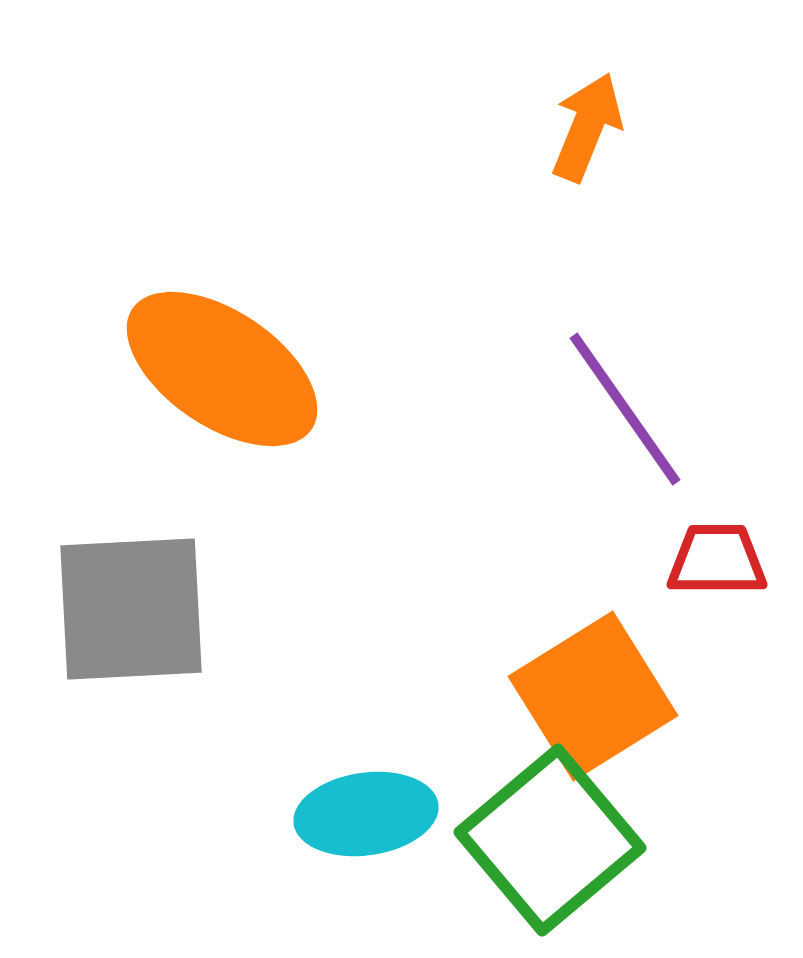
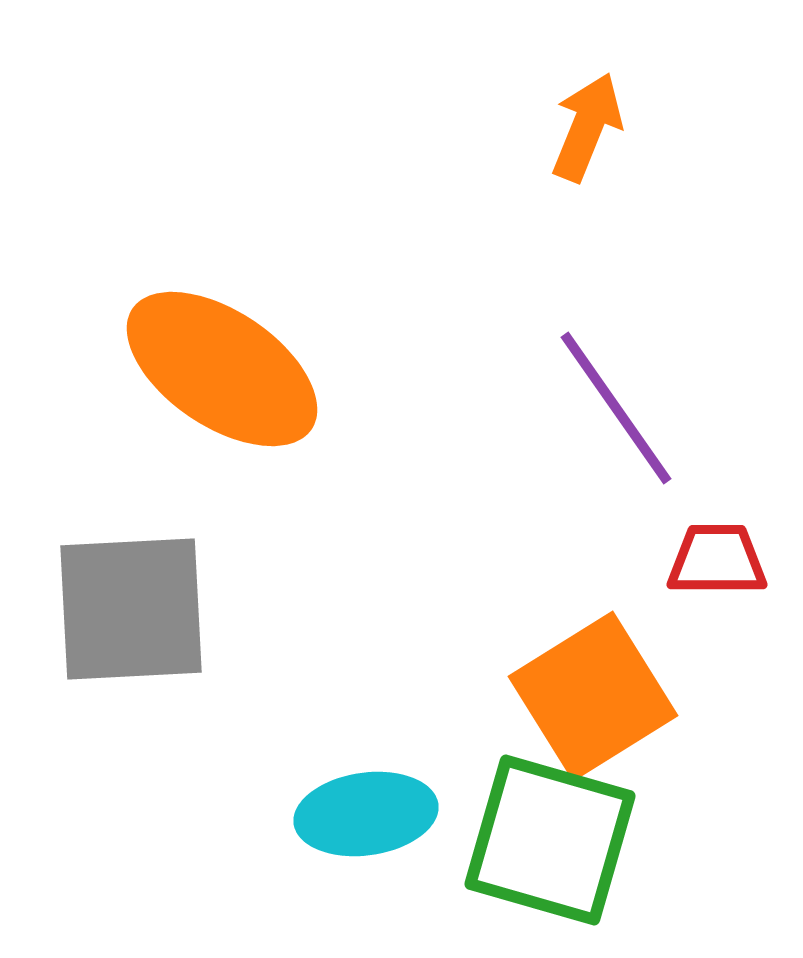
purple line: moved 9 px left, 1 px up
green square: rotated 34 degrees counterclockwise
